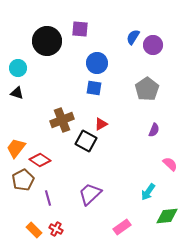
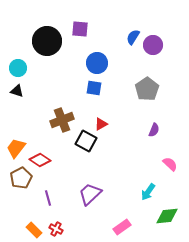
black triangle: moved 2 px up
brown pentagon: moved 2 px left, 2 px up
